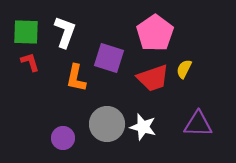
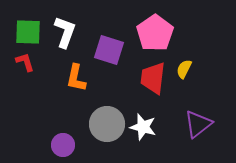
green square: moved 2 px right
purple square: moved 8 px up
red L-shape: moved 5 px left
red trapezoid: rotated 116 degrees clockwise
purple triangle: rotated 40 degrees counterclockwise
purple circle: moved 7 px down
